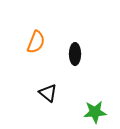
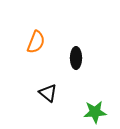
black ellipse: moved 1 px right, 4 px down
